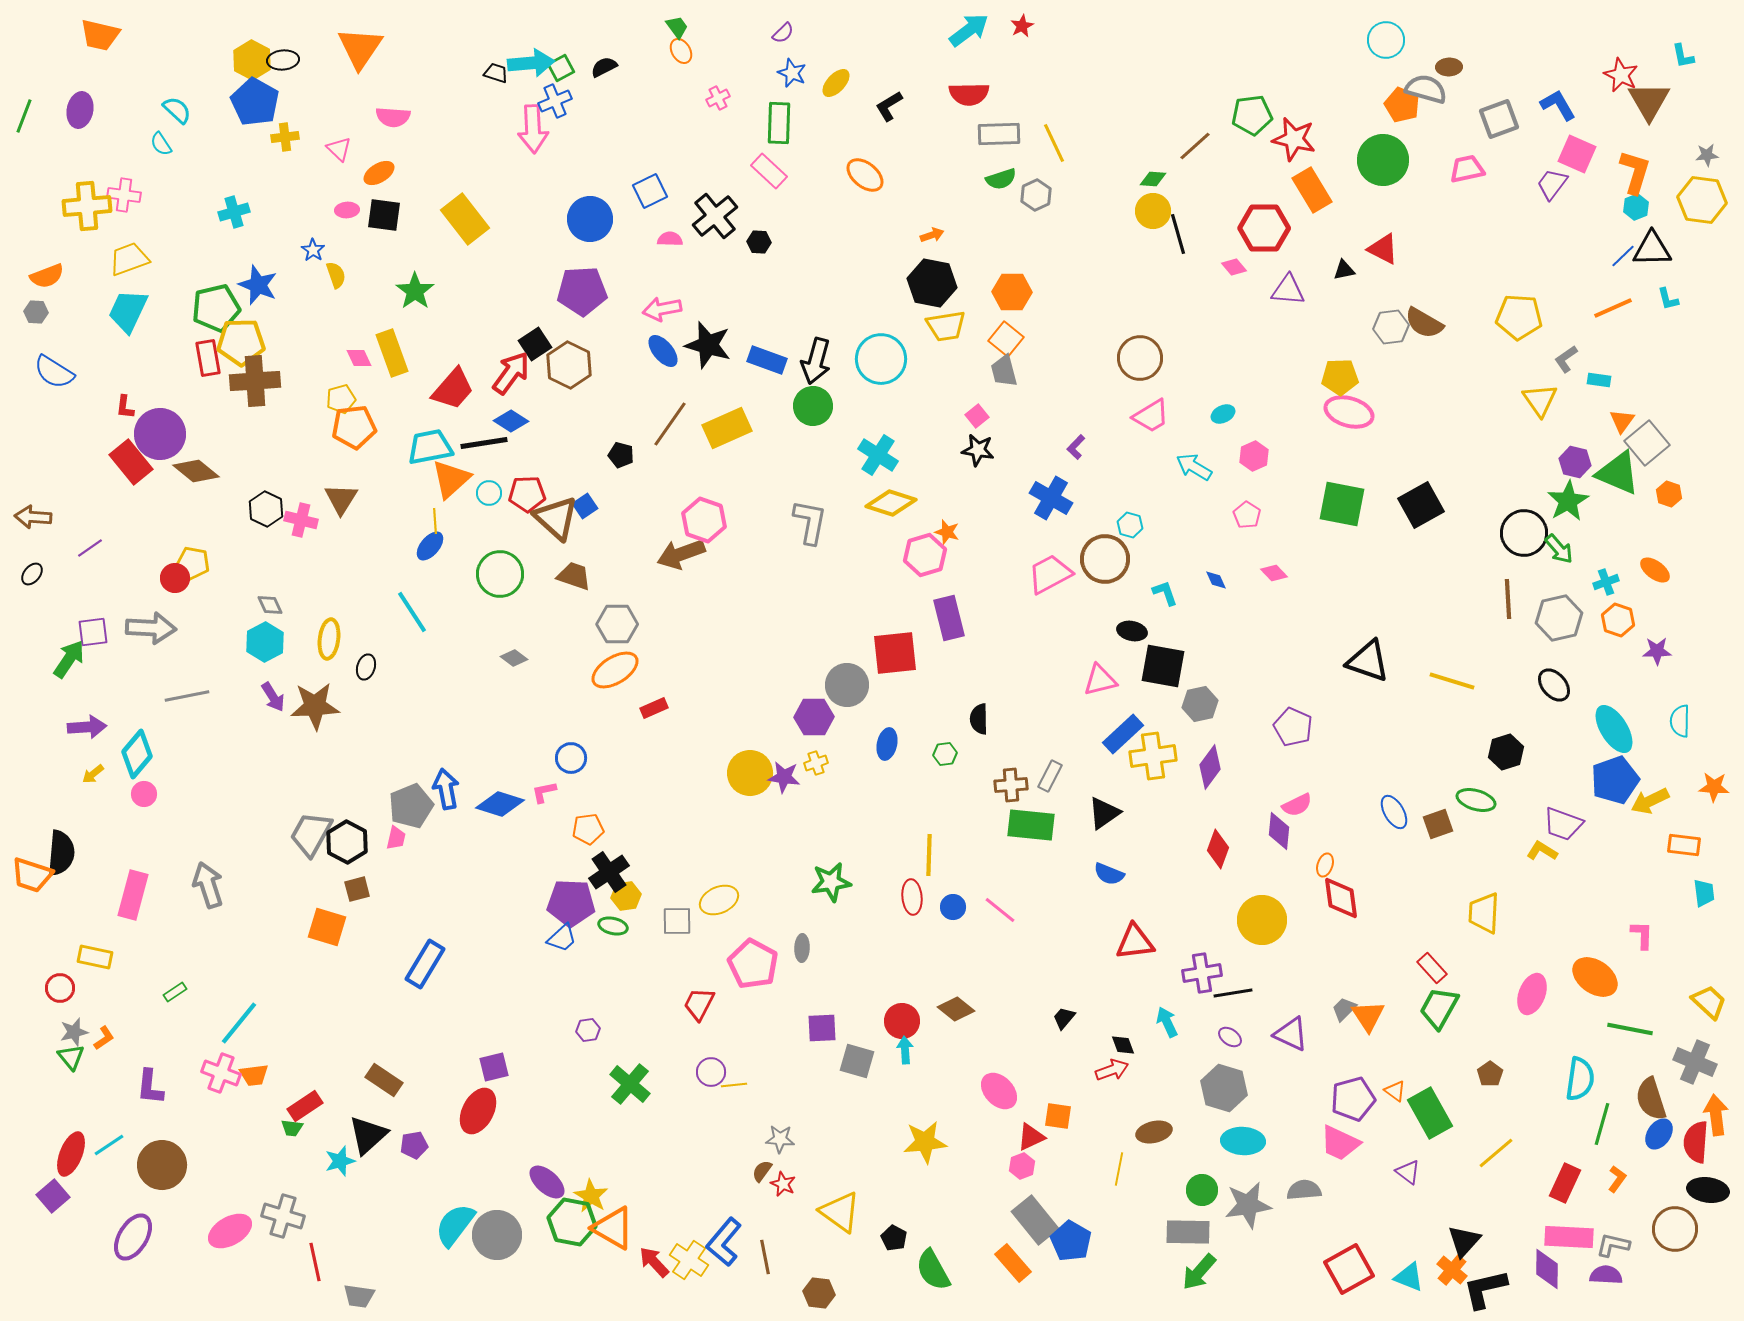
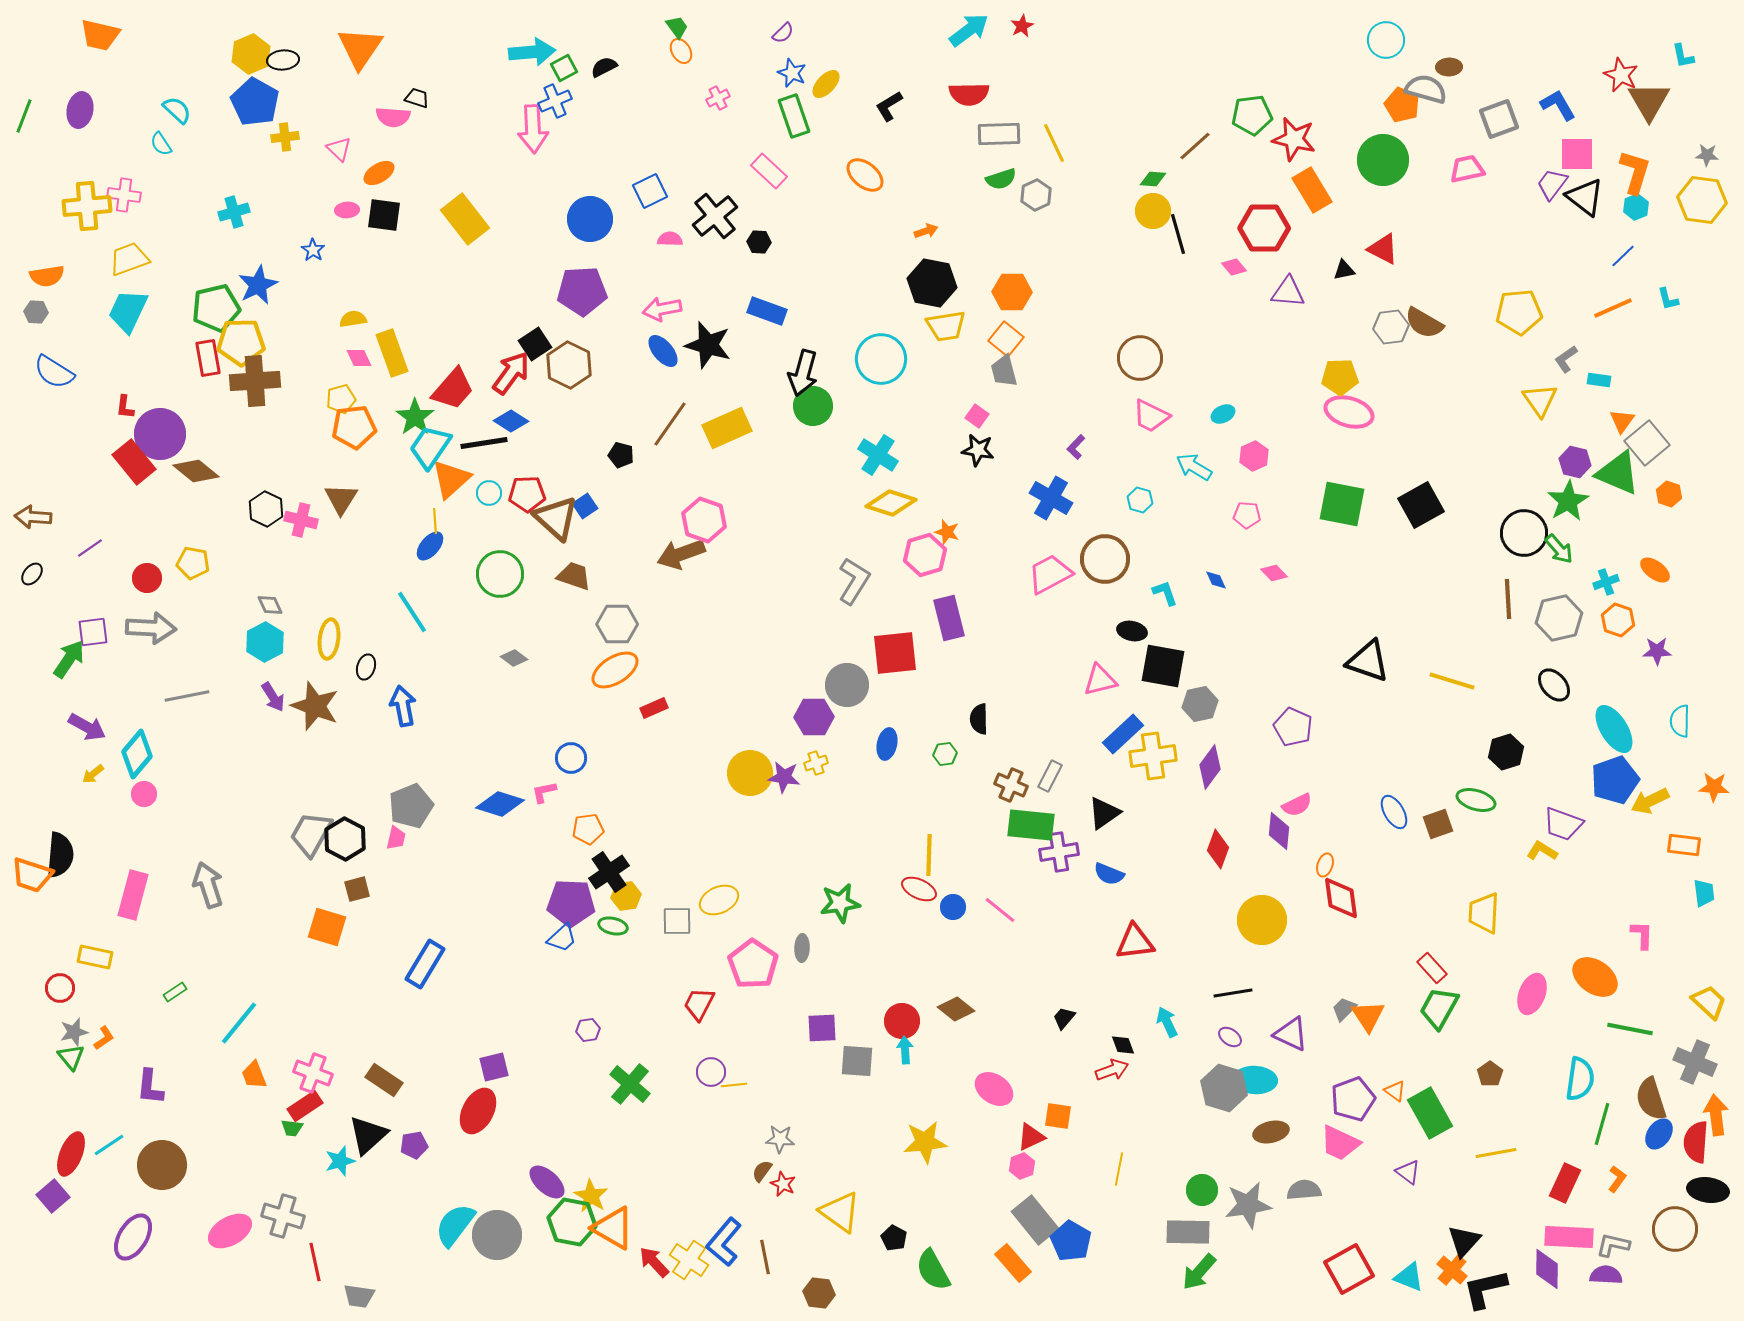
yellow hexagon at (252, 60): moved 1 px left, 6 px up; rotated 9 degrees clockwise
cyan arrow at (531, 63): moved 1 px right, 11 px up
green square at (561, 68): moved 3 px right
black trapezoid at (496, 73): moved 79 px left, 25 px down
yellow ellipse at (836, 83): moved 10 px left, 1 px down
green rectangle at (779, 123): moved 15 px right, 7 px up; rotated 21 degrees counterclockwise
pink square at (1577, 154): rotated 24 degrees counterclockwise
gray star at (1707, 155): rotated 10 degrees clockwise
orange arrow at (932, 235): moved 6 px left, 4 px up
black triangle at (1652, 249): moved 67 px left, 52 px up; rotated 39 degrees clockwise
yellow semicircle at (336, 275): moved 17 px right, 44 px down; rotated 80 degrees counterclockwise
orange semicircle at (47, 276): rotated 12 degrees clockwise
blue star at (258, 285): rotated 24 degrees clockwise
purple triangle at (1288, 290): moved 2 px down
green star at (415, 291): moved 126 px down
yellow pentagon at (1519, 317): moved 5 px up; rotated 9 degrees counterclockwise
blue rectangle at (767, 360): moved 49 px up
black arrow at (816, 361): moved 13 px left, 12 px down
pink square at (977, 416): rotated 15 degrees counterclockwise
pink trapezoid at (1151, 416): rotated 57 degrees clockwise
cyan trapezoid at (430, 447): rotated 45 degrees counterclockwise
red rectangle at (131, 462): moved 3 px right
pink pentagon at (1247, 515): rotated 28 degrees counterclockwise
gray L-shape at (810, 522): moved 44 px right, 59 px down; rotated 21 degrees clockwise
cyan hexagon at (1130, 525): moved 10 px right, 25 px up
red circle at (175, 578): moved 28 px left
brown star at (315, 706): rotated 24 degrees clockwise
purple arrow at (87, 727): rotated 33 degrees clockwise
brown cross at (1011, 785): rotated 28 degrees clockwise
blue arrow at (446, 789): moved 43 px left, 83 px up
black hexagon at (347, 842): moved 2 px left, 3 px up
black semicircle at (61, 853): moved 1 px left, 2 px down
green star at (831, 882): moved 9 px right, 21 px down
red ellipse at (912, 897): moved 7 px right, 8 px up; rotated 60 degrees counterclockwise
pink pentagon at (753, 964): rotated 6 degrees clockwise
purple cross at (1202, 973): moved 143 px left, 121 px up
gray square at (857, 1061): rotated 12 degrees counterclockwise
pink cross at (221, 1073): moved 92 px right
orange trapezoid at (254, 1075): rotated 76 degrees clockwise
pink ellipse at (999, 1091): moved 5 px left, 2 px up; rotated 12 degrees counterclockwise
purple pentagon at (1353, 1099): rotated 6 degrees counterclockwise
brown ellipse at (1154, 1132): moved 117 px right
cyan ellipse at (1243, 1141): moved 12 px right, 61 px up
yellow line at (1496, 1153): rotated 30 degrees clockwise
